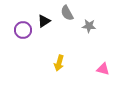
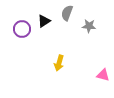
gray semicircle: rotated 49 degrees clockwise
purple circle: moved 1 px left, 1 px up
pink triangle: moved 6 px down
